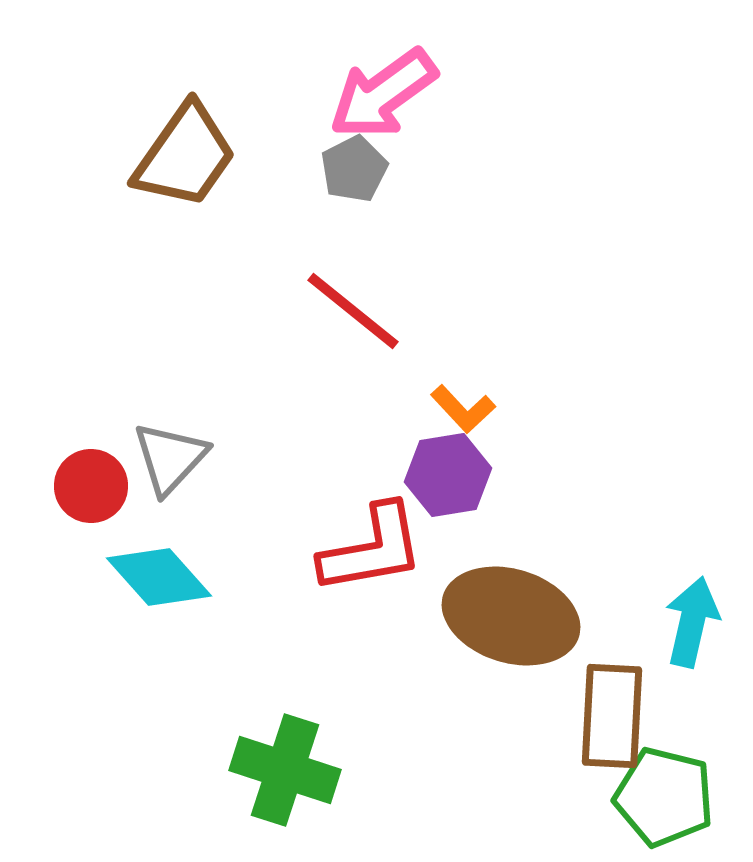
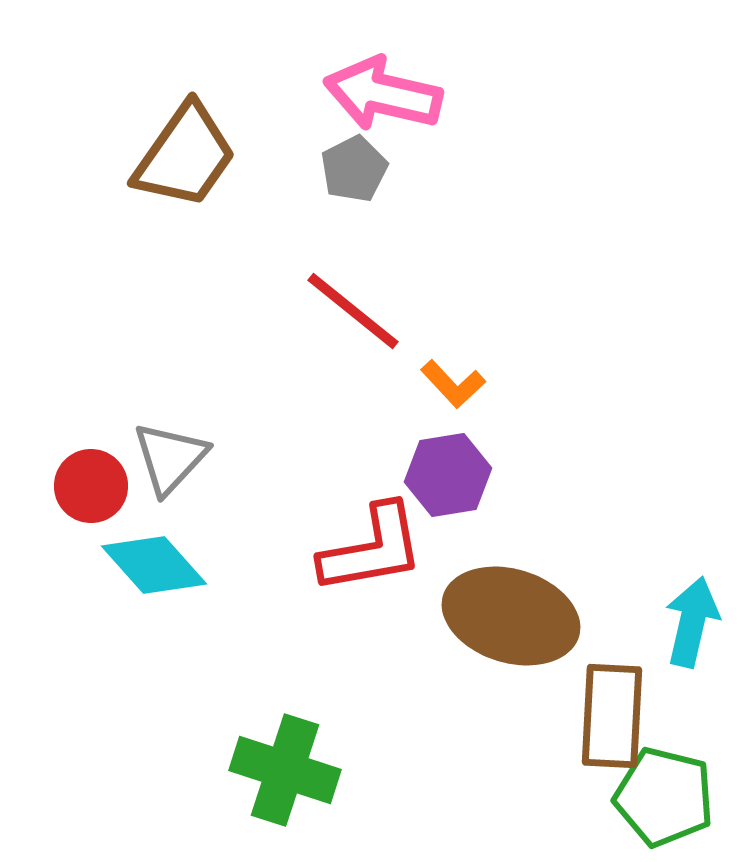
pink arrow: rotated 49 degrees clockwise
orange L-shape: moved 10 px left, 25 px up
cyan diamond: moved 5 px left, 12 px up
